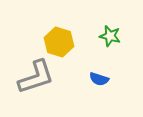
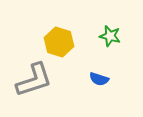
gray L-shape: moved 2 px left, 3 px down
